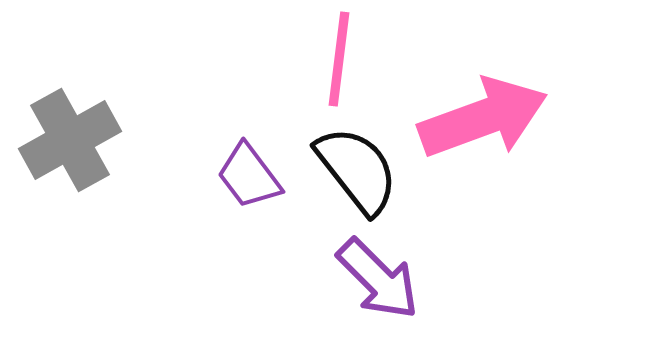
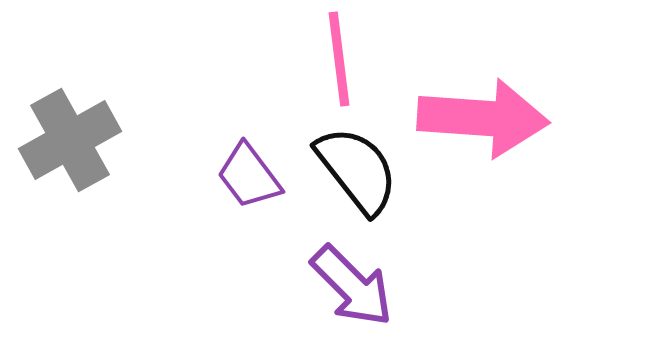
pink line: rotated 14 degrees counterclockwise
pink arrow: rotated 24 degrees clockwise
purple arrow: moved 26 px left, 7 px down
